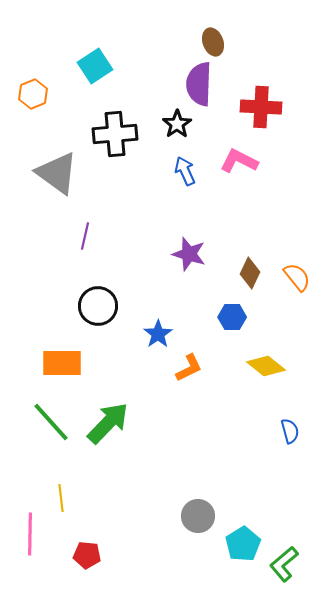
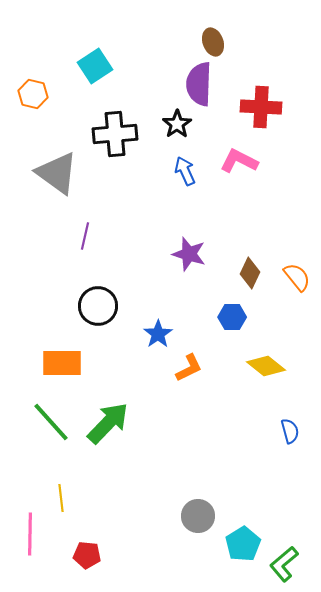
orange hexagon: rotated 24 degrees counterclockwise
